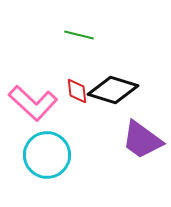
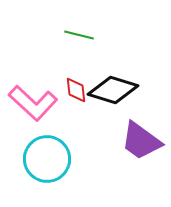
red diamond: moved 1 px left, 1 px up
purple trapezoid: moved 1 px left, 1 px down
cyan circle: moved 4 px down
